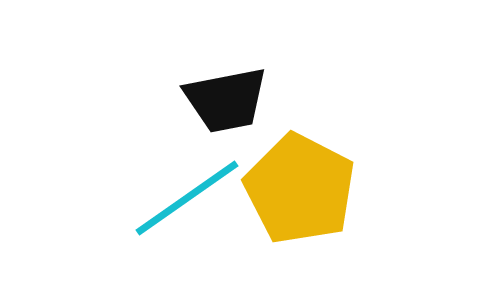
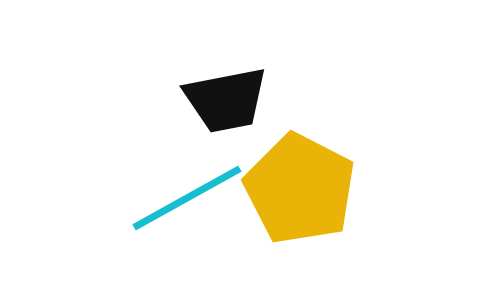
cyan line: rotated 6 degrees clockwise
